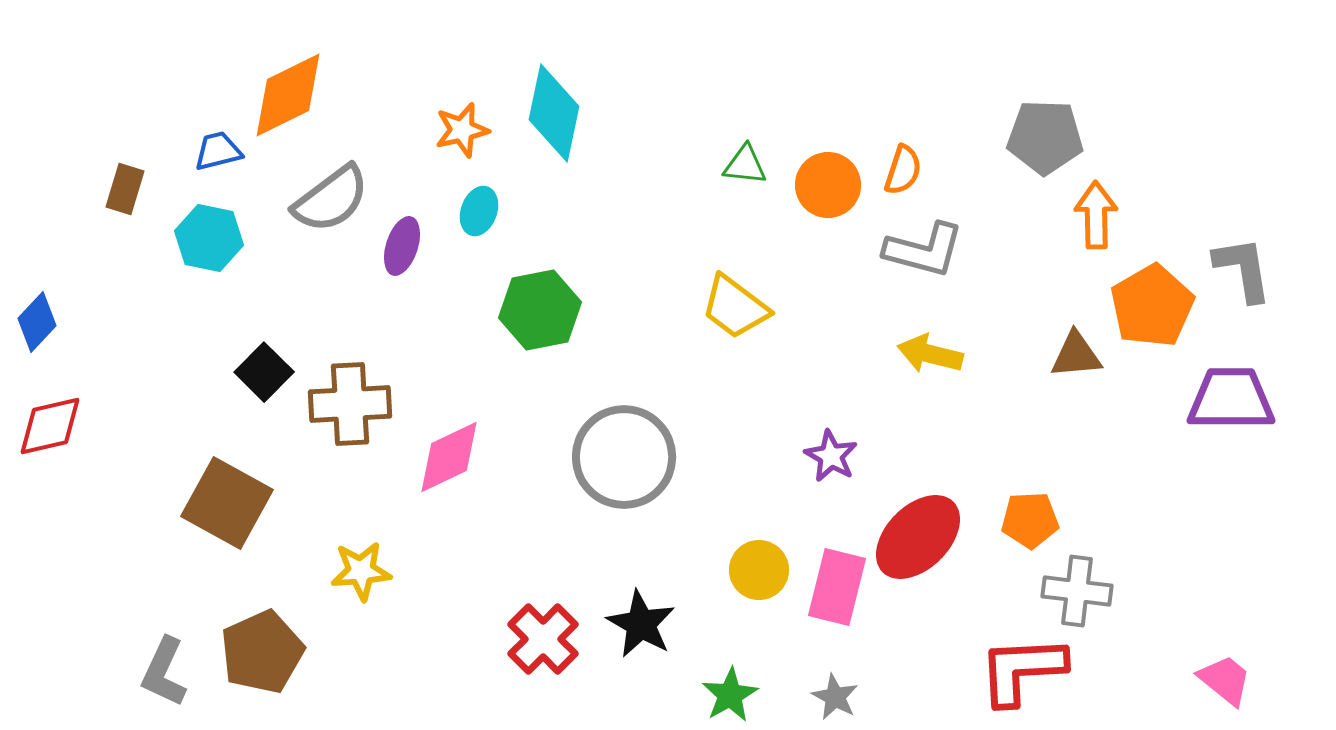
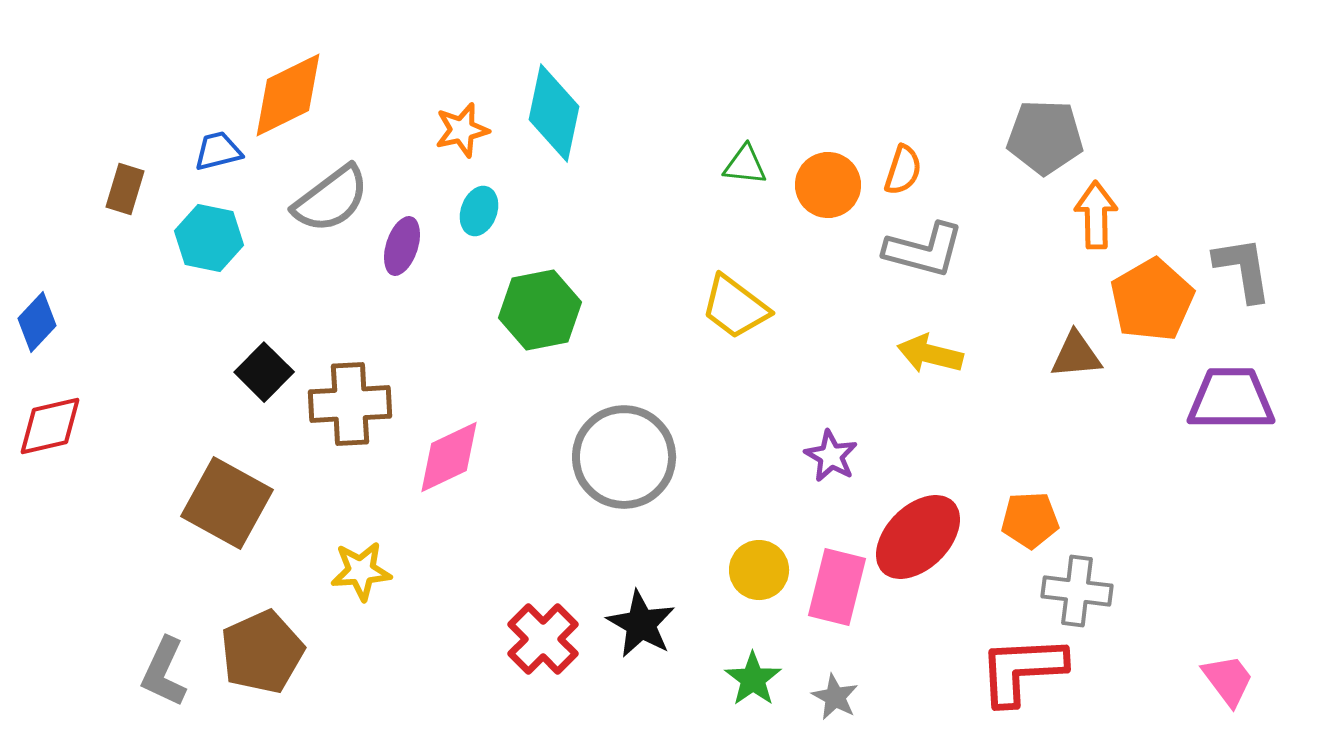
orange pentagon at (1152, 306): moved 6 px up
pink trapezoid at (1225, 680): moved 3 px right; rotated 14 degrees clockwise
green star at (730, 695): moved 23 px right, 16 px up; rotated 6 degrees counterclockwise
